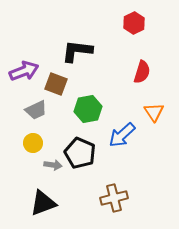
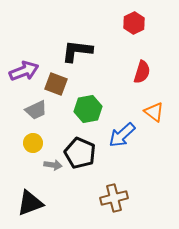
orange triangle: rotated 20 degrees counterclockwise
black triangle: moved 13 px left
